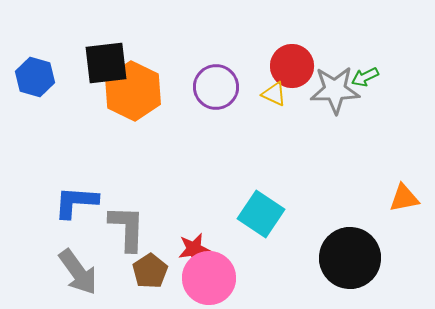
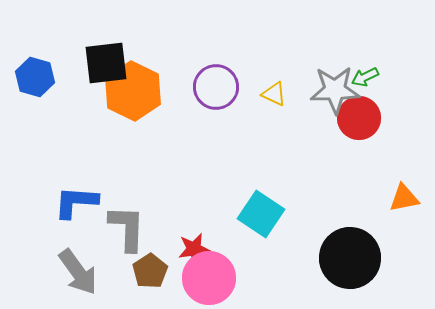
red circle: moved 67 px right, 52 px down
